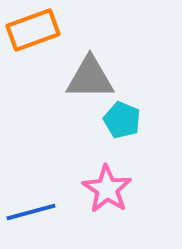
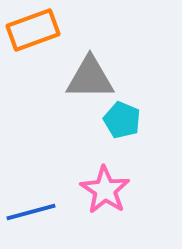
pink star: moved 2 px left, 1 px down
